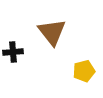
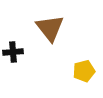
brown triangle: moved 2 px left, 4 px up
